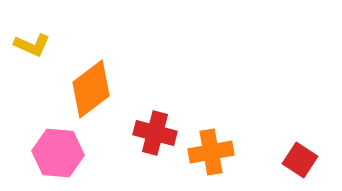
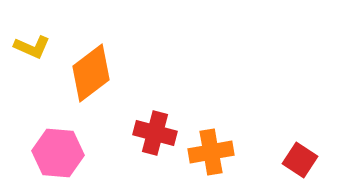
yellow L-shape: moved 2 px down
orange diamond: moved 16 px up
